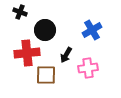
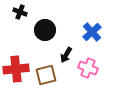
blue cross: moved 2 px down; rotated 12 degrees counterclockwise
red cross: moved 11 px left, 16 px down
pink cross: rotated 30 degrees clockwise
brown square: rotated 15 degrees counterclockwise
